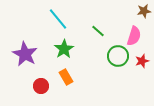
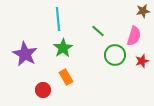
brown star: moved 1 px left
cyan line: rotated 35 degrees clockwise
green star: moved 1 px left, 1 px up
green circle: moved 3 px left, 1 px up
red circle: moved 2 px right, 4 px down
